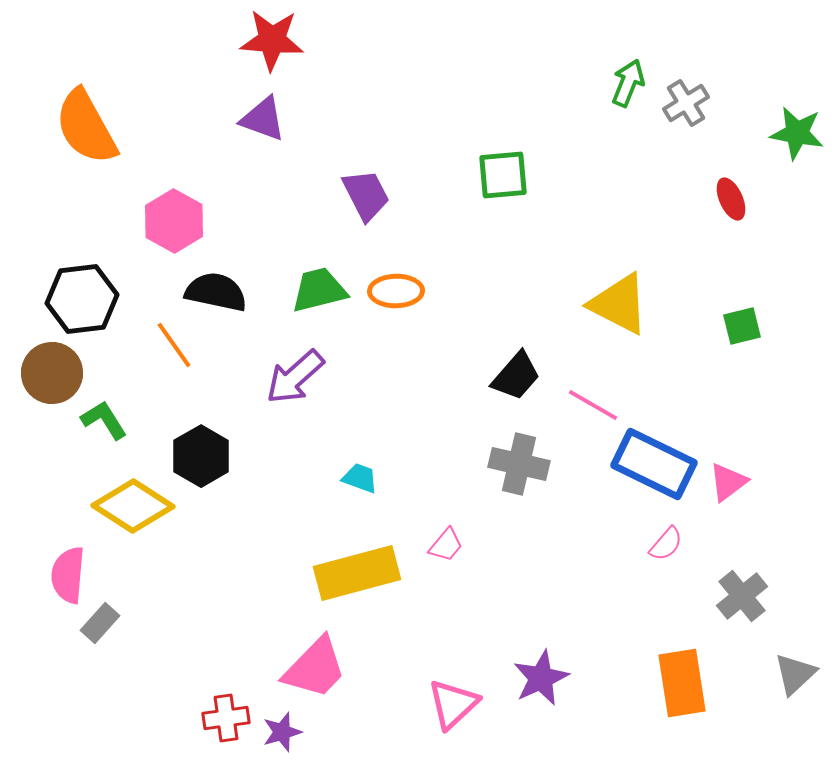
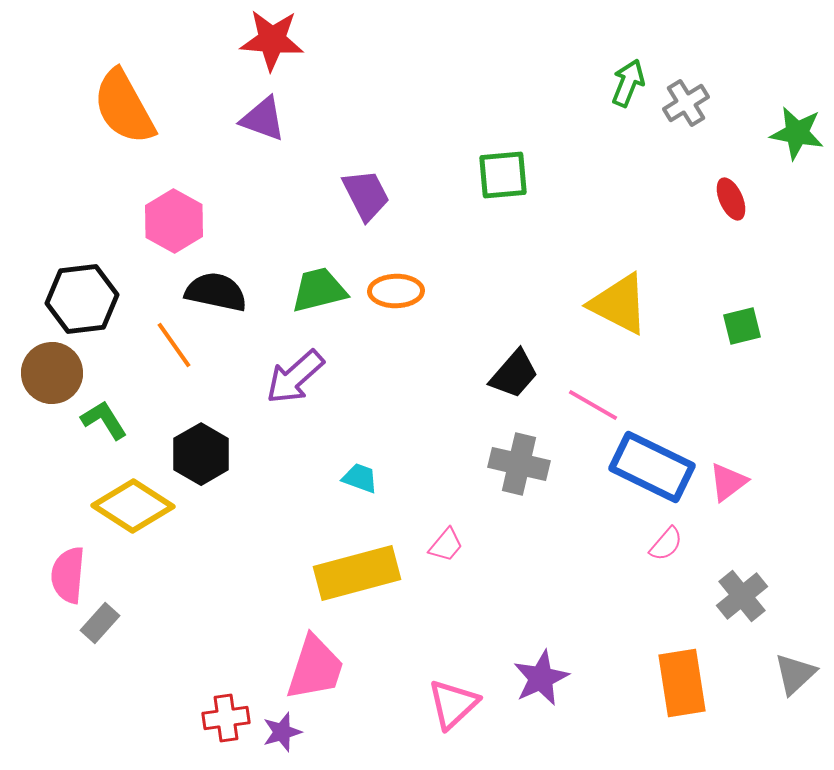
orange semicircle at (86, 127): moved 38 px right, 20 px up
black trapezoid at (516, 376): moved 2 px left, 2 px up
black hexagon at (201, 456): moved 2 px up
blue rectangle at (654, 464): moved 2 px left, 3 px down
pink trapezoid at (315, 668): rotated 26 degrees counterclockwise
